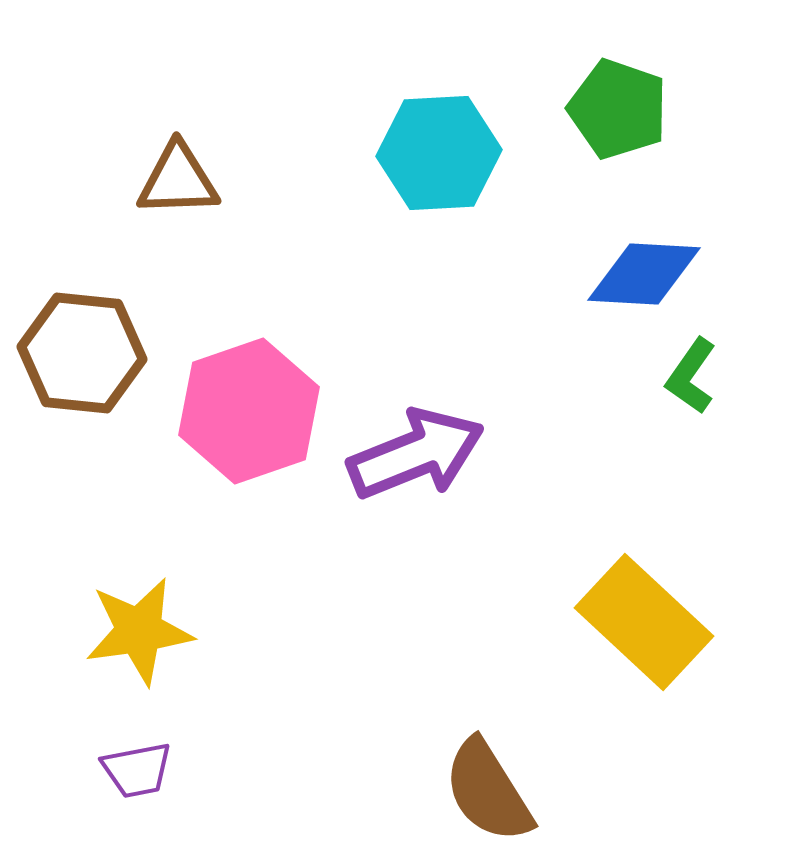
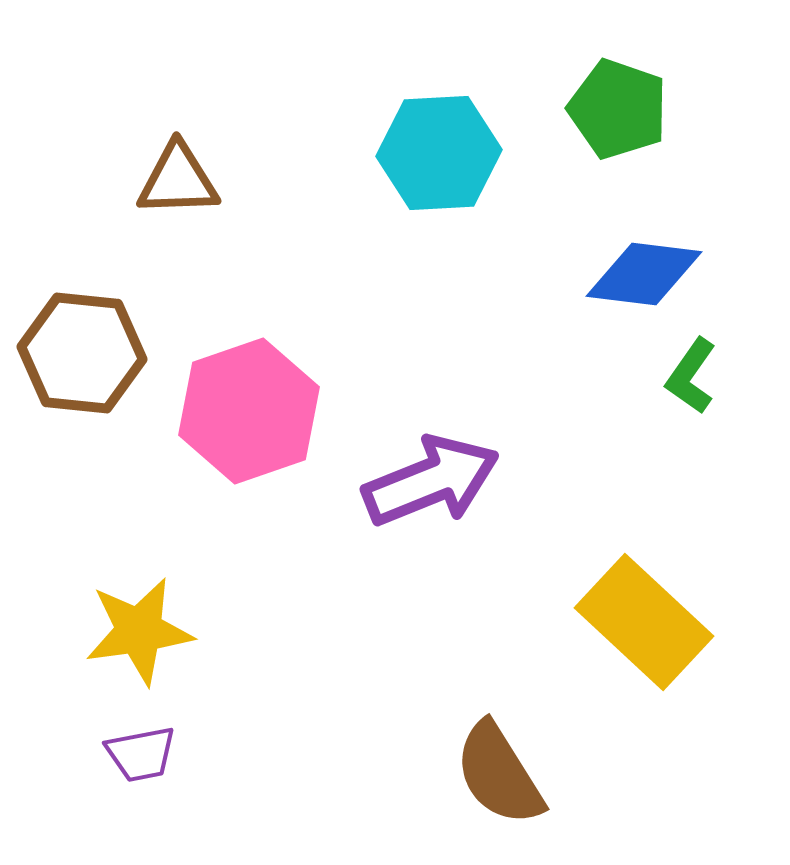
blue diamond: rotated 4 degrees clockwise
purple arrow: moved 15 px right, 27 px down
purple trapezoid: moved 4 px right, 16 px up
brown semicircle: moved 11 px right, 17 px up
